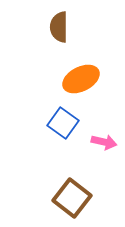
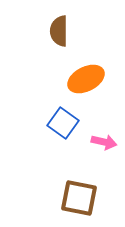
brown semicircle: moved 4 px down
orange ellipse: moved 5 px right
brown square: moved 7 px right; rotated 27 degrees counterclockwise
